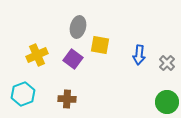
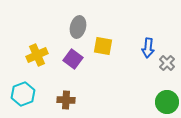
yellow square: moved 3 px right, 1 px down
blue arrow: moved 9 px right, 7 px up
brown cross: moved 1 px left, 1 px down
